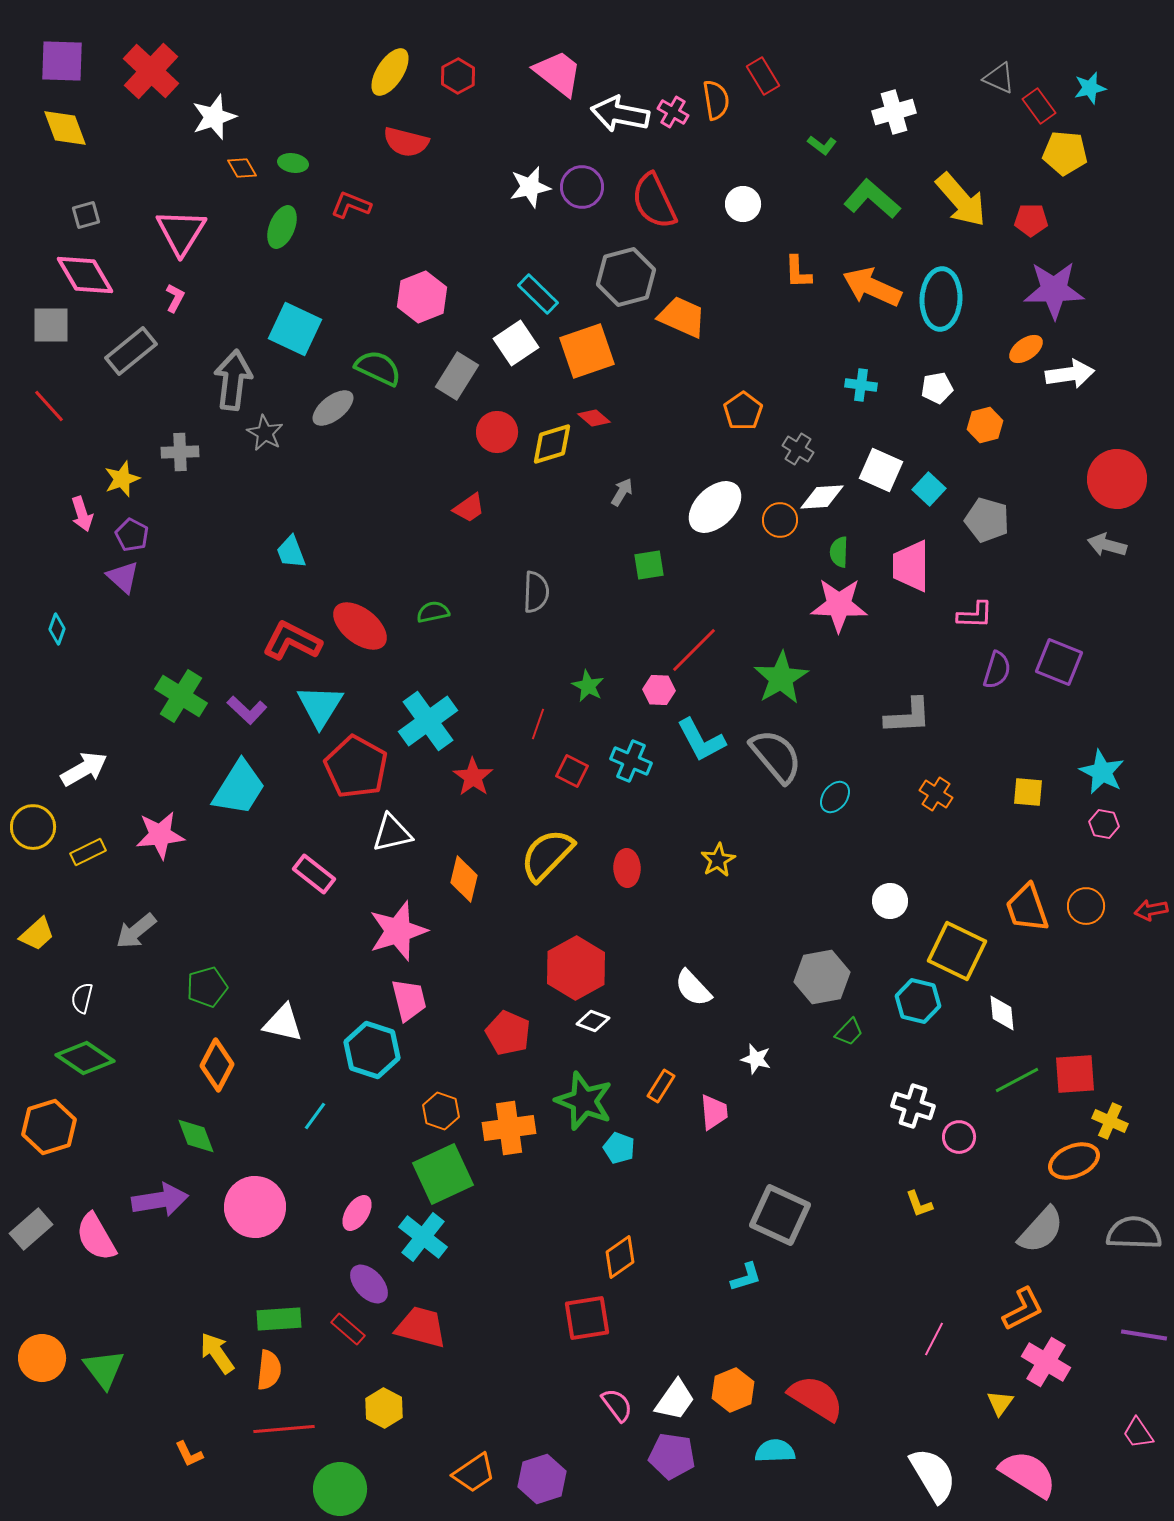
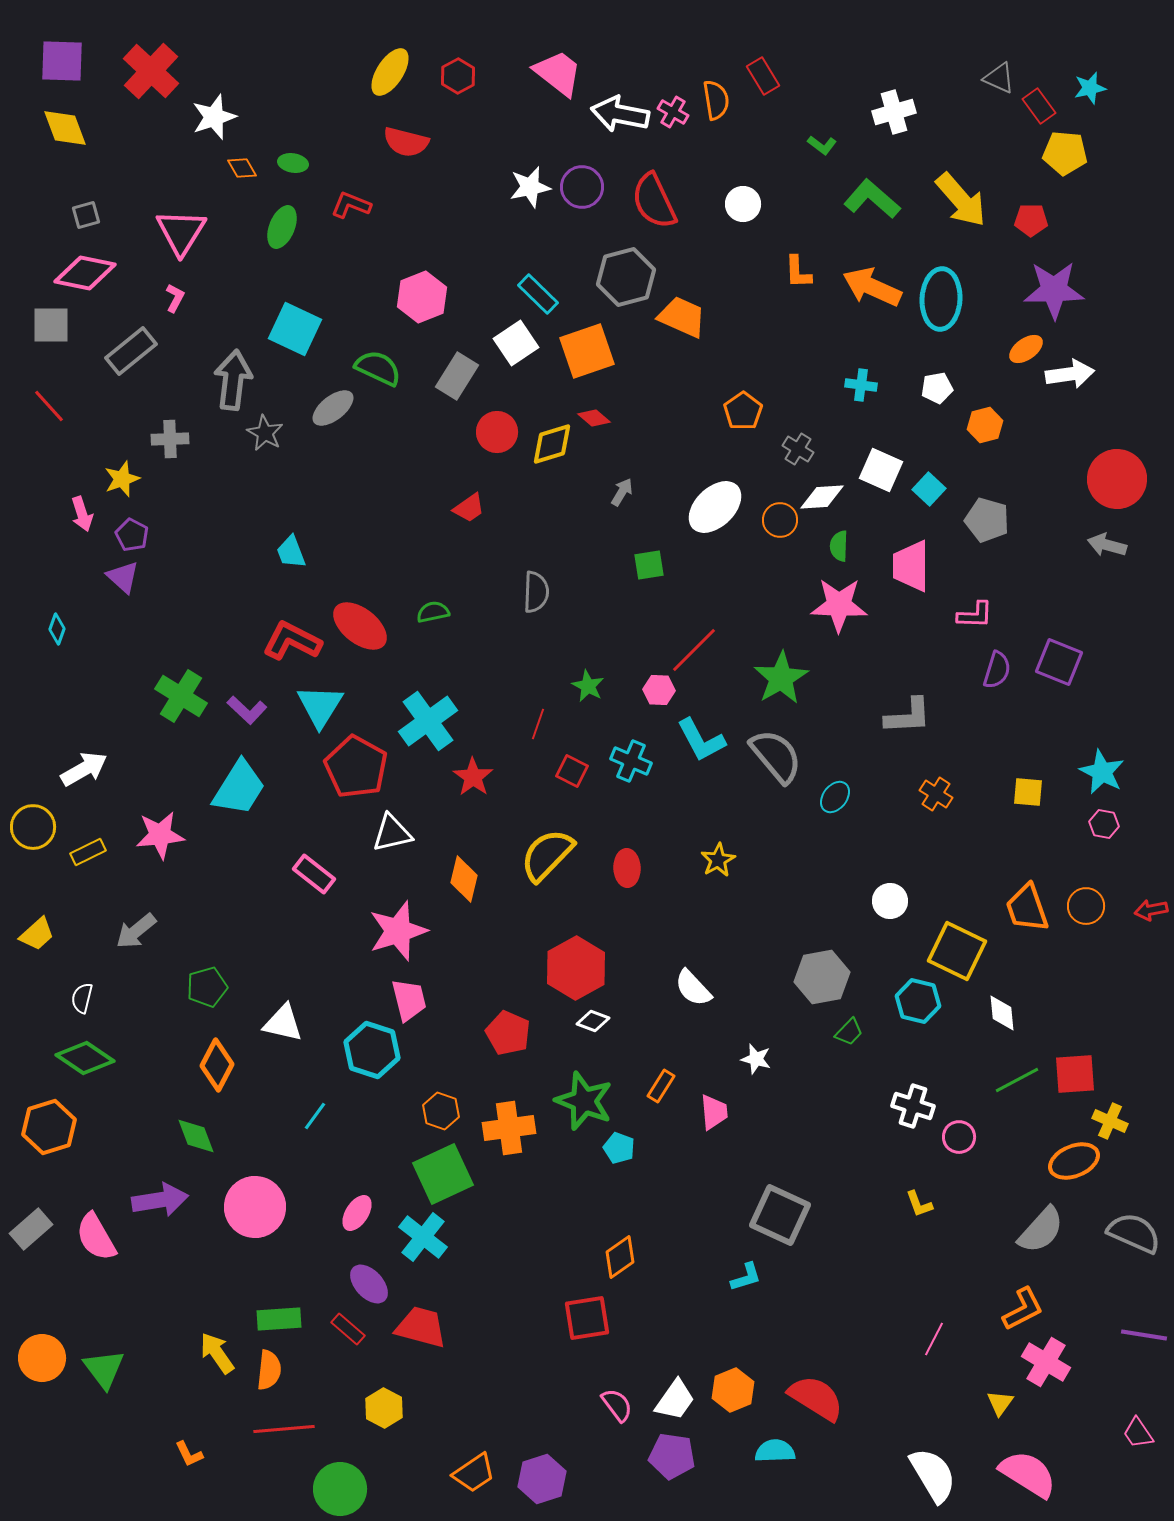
pink diamond at (85, 275): moved 2 px up; rotated 48 degrees counterclockwise
gray cross at (180, 452): moved 10 px left, 13 px up
green semicircle at (839, 552): moved 6 px up
gray semicircle at (1134, 1233): rotated 22 degrees clockwise
